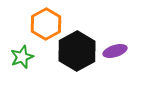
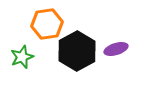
orange hexagon: moved 1 px right; rotated 20 degrees clockwise
purple ellipse: moved 1 px right, 2 px up
